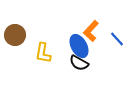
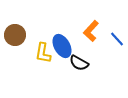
blue ellipse: moved 17 px left
